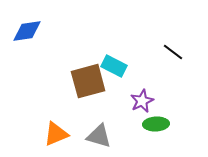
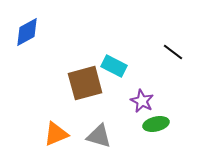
blue diamond: moved 1 px down; rotated 20 degrees counterclockwise
brown square: moved 3 px left, 2 px down
purple star: rotated 20 degrees counterclockwise
green ellipse: rotated 10 degrees counterclockwise
